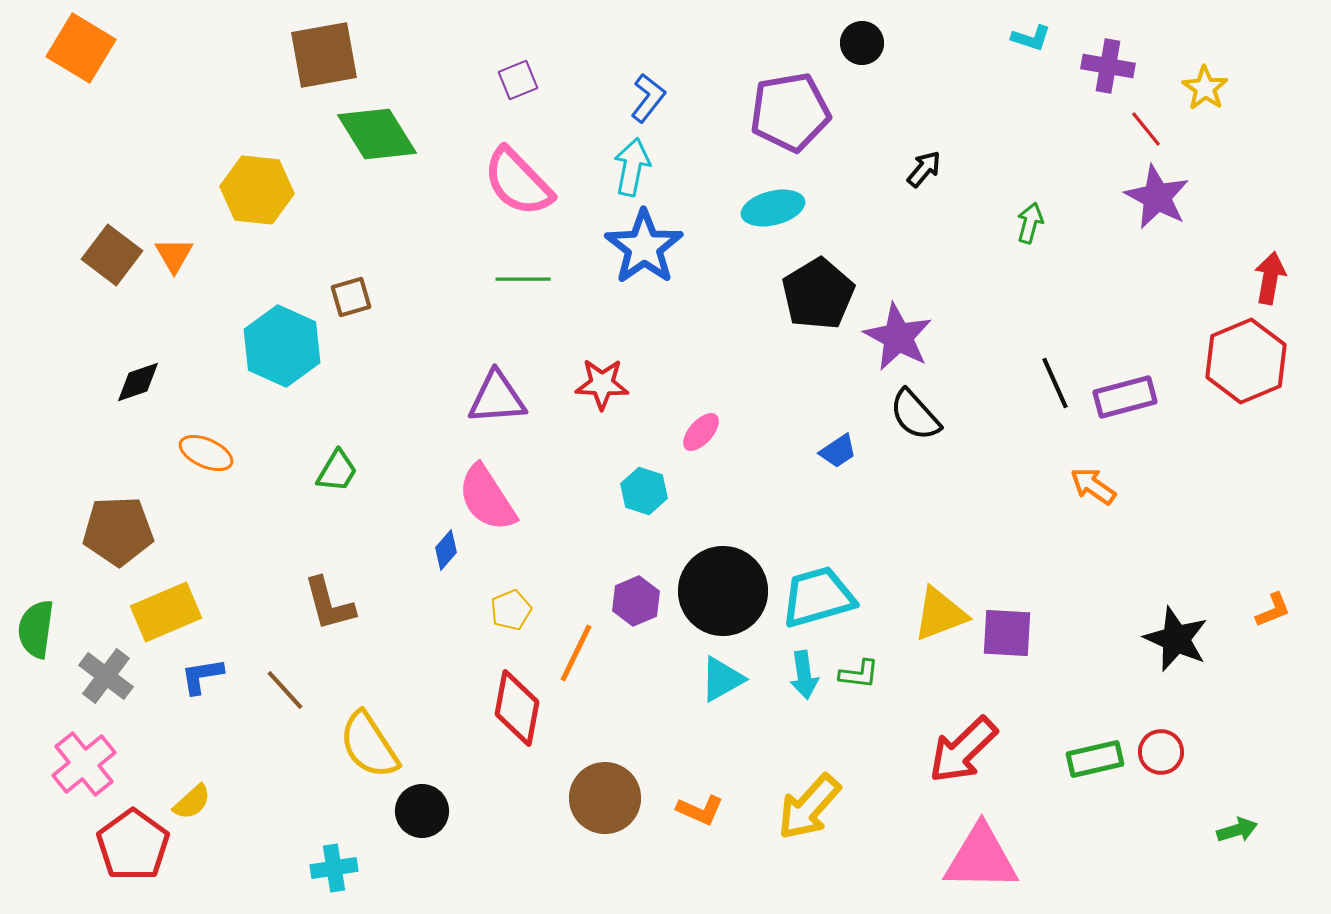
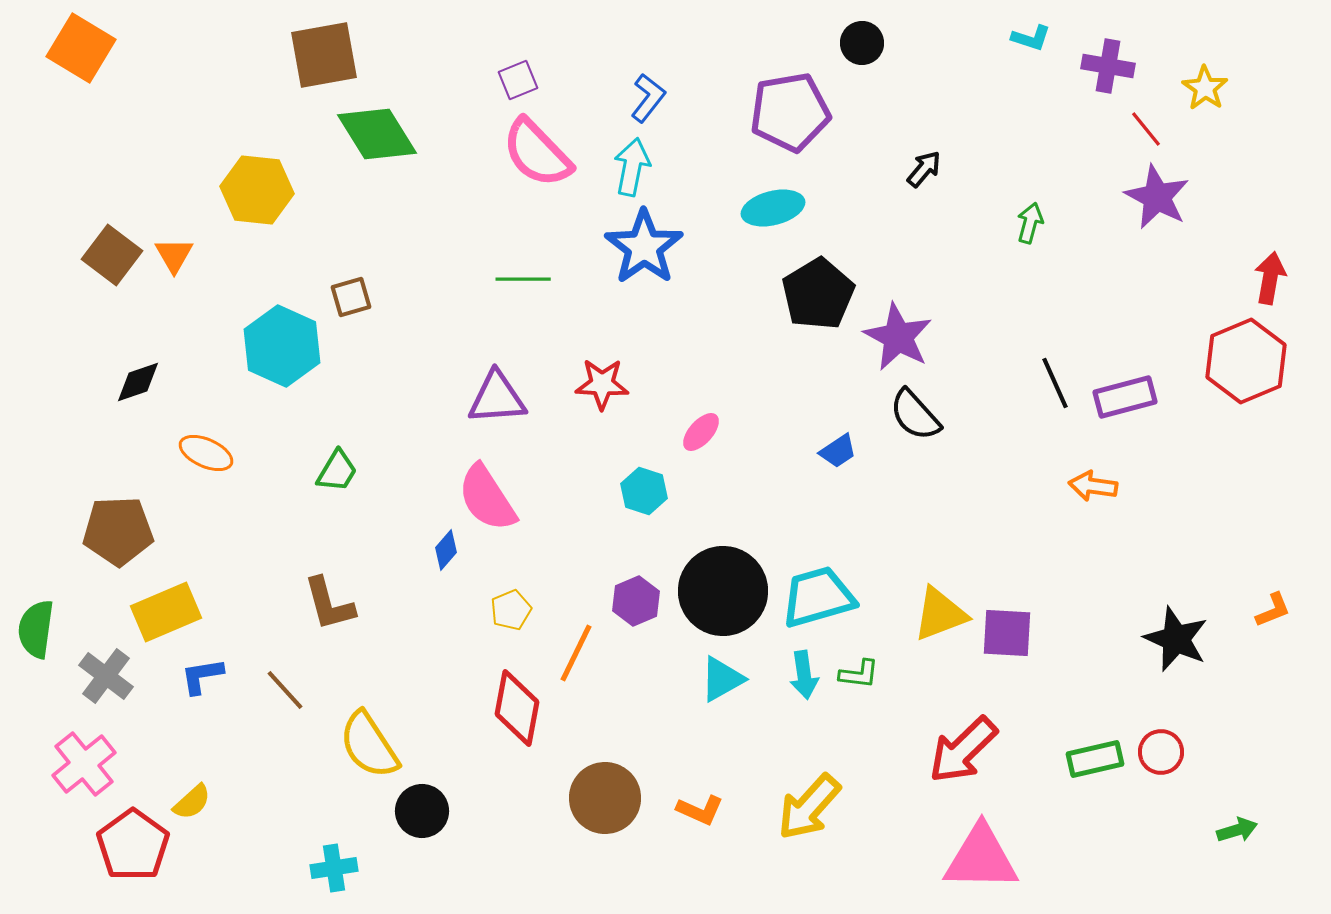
pink semicircle at (518, 182): moved 19 px right, 29 px up
orange arrow at (1093, 486): rotated 27 degrees counterclockwise
